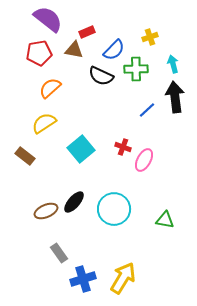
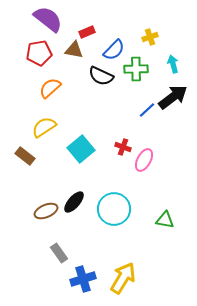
black arrow: moved 2 px left; rotated 60 degrees clockwise
yellow semicircle: moved 4 px down
